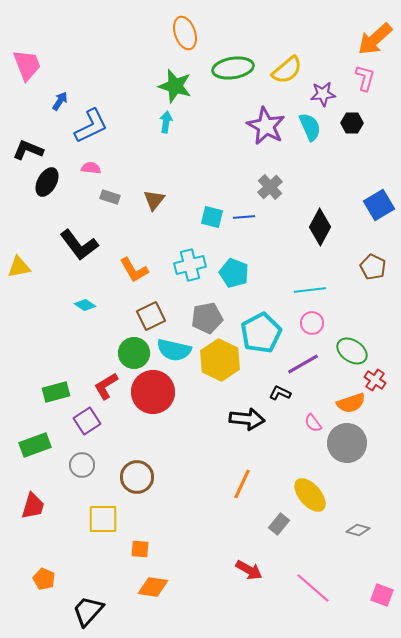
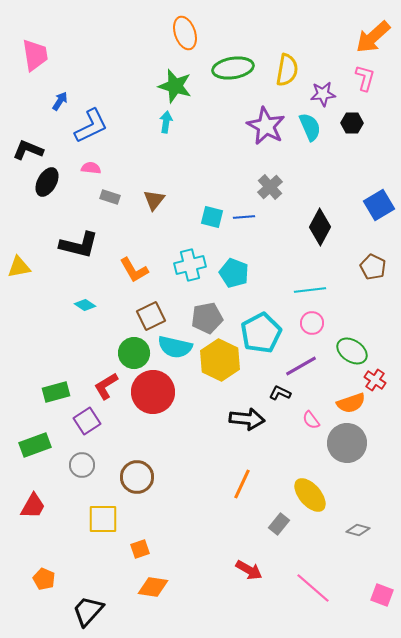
orange arrow at (375, 39): moved 2 px left, 2 px up
pink trapezoid at (27, 65): moved 8 px right, 10 px up; rotated 12 degrees clockwise
yellow semicircle at (287, 70): rotated 40 degrees counterclockwise
black L-shape at (79, 245): rotated 39 degrees counterclockwise
cyan semicircle at (174, 350): moved 1 px right, 3 px up
purple line at (303, 364): moved 2 px left, 2 px down
pink semicircle at (313, 423): moved 2 px left, 3 px up
red trapezoid at (33, 506): rotated 12 degrees clockwise
orange square at (140, 549): rotated 24 degrees counterclockwise
